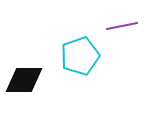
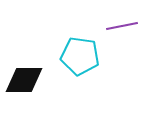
cyan pentagon: rotated 27 degrees clockwise
